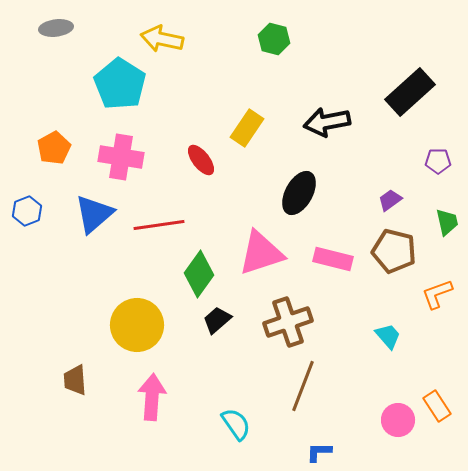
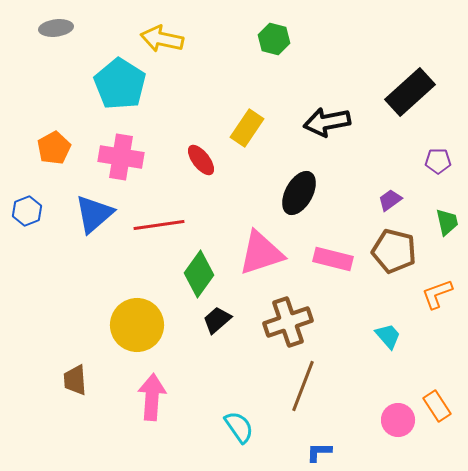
cyan semicircle: moved 3 px right, 3 px down
